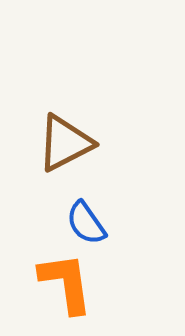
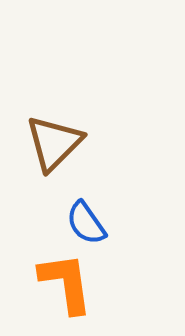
brown triangle: moved 11 px left; rotated 18 degrees counterclockwise
